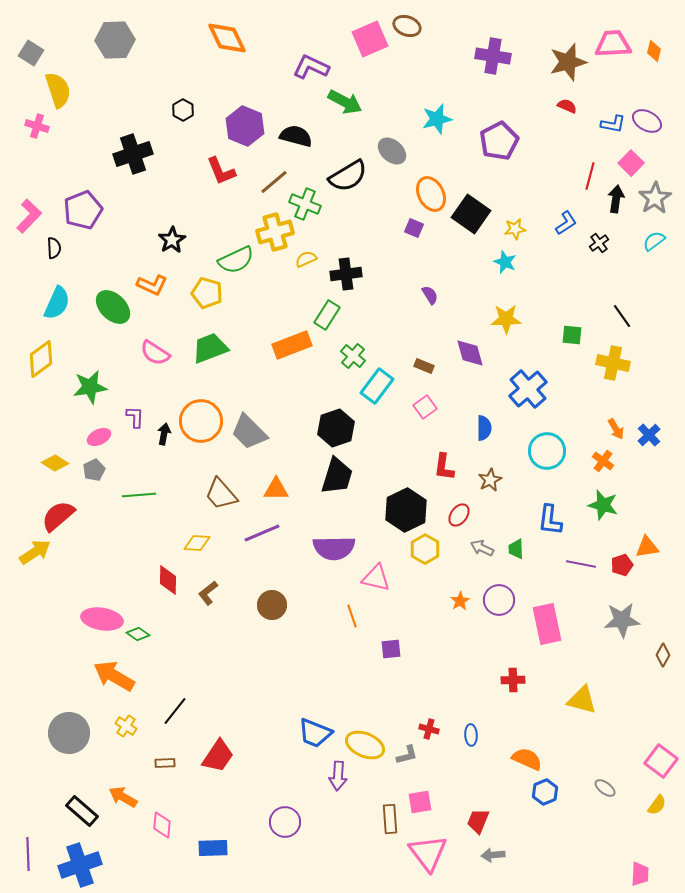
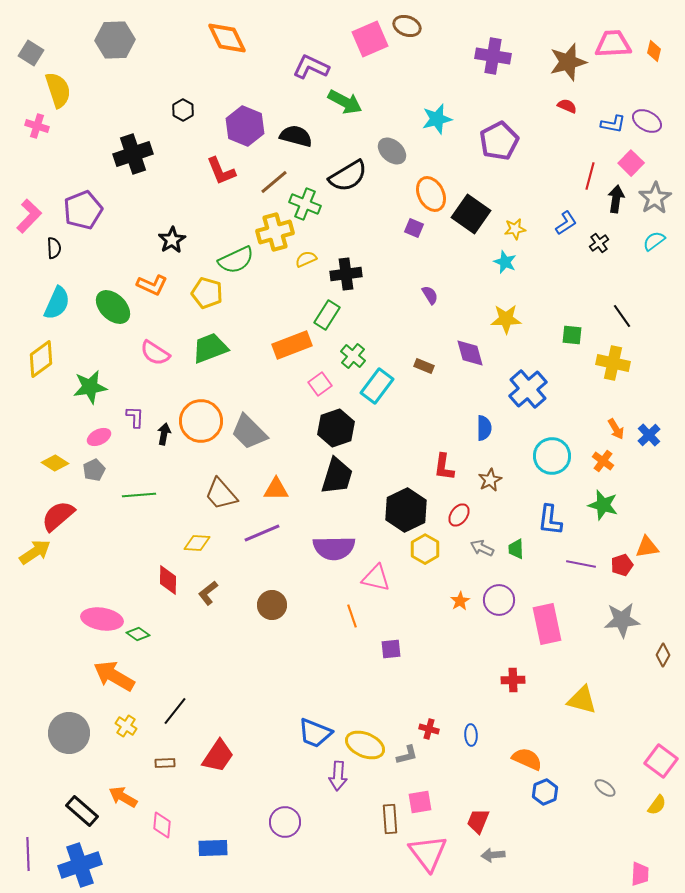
pink square at (425, 407): moved 105 px left, 23 px up
cyan circle at (547, 451): moved 5 px right, 5 px down
